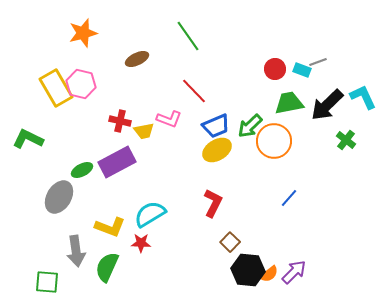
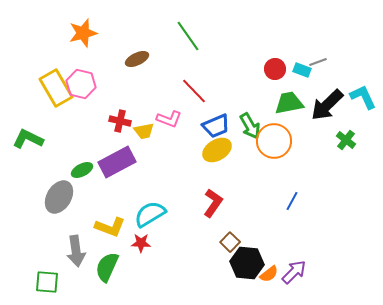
green arrow: rotated 76 degrees counterclockwise
blue line: moved 3 px right, 3 px down; rotated 12 degrees counterclockwise
red L-shape: rotated 8 degrees clockwise
black hexagon: moved 1 px left, 7 px up
